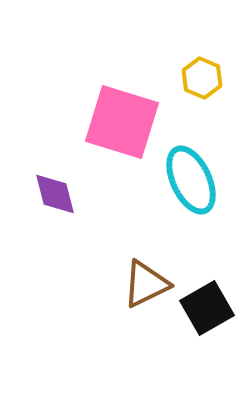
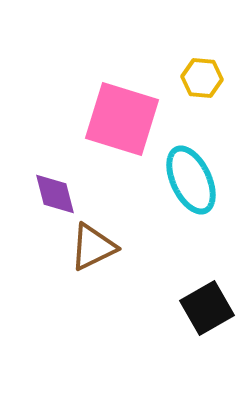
yellow hexagon: rotated 18 degrees counterclockwise
pink square: moved 3 px up
brown triangle: moved 53 px left, 37 px up
